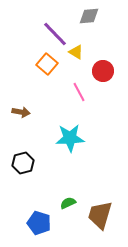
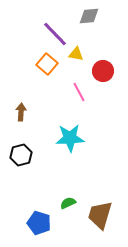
yellow triangle: moved 2 px down; rotated 21 degrees counterclockwise
brown arrow: rotated 96 degrees counterclockwise
black hexagon: moved 2 px left, 8 px up
